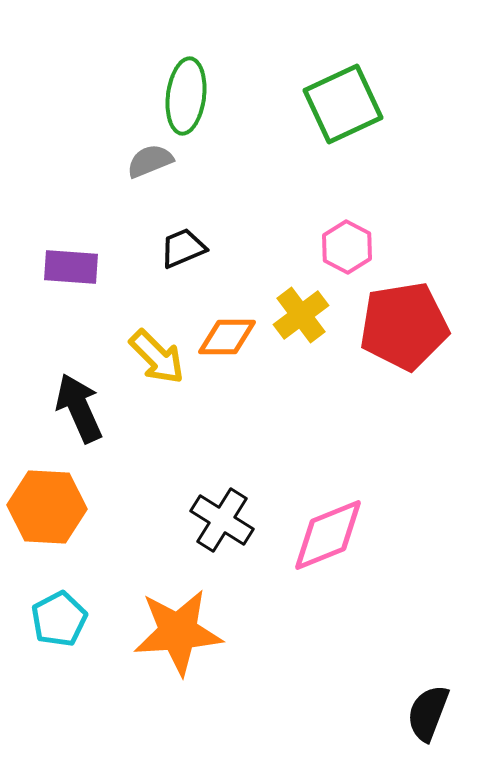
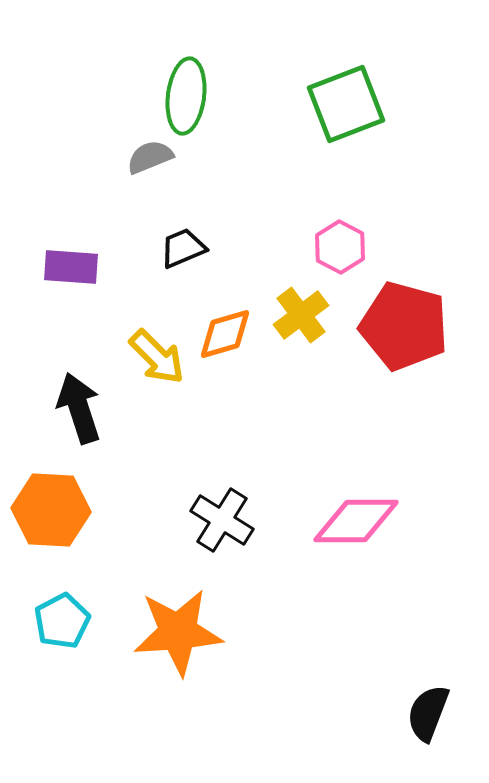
green square: moved 3 px right; rotated 4 degrees clockwise
gray semicircle: moved 4 px up
pink hexagon: moved 7 px left
red pentagon: rotated 24 degrees clockwise
orange diamond: moved 2 px left, 3 px up; rotated 16 degrees counterclockwise
black arrow: rotated 6 degrees clockwise
orange hexagon: moved 4 px right, 3 px down
pink diamond: moved 28 px right, 14 px up; rotated 22 degrees clockwise
cyan pentagon: moved 3 px right, 2 px down
